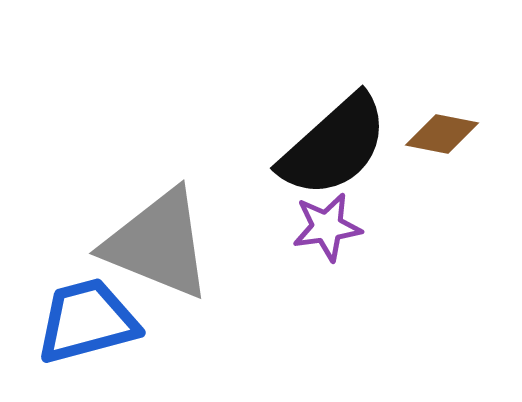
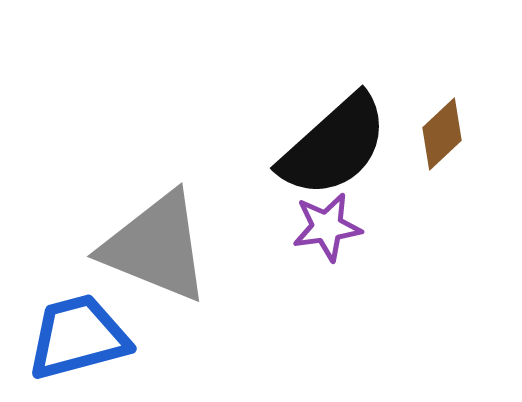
brown diamond: rotated 54 degrees counterclockwise
gray triangle: moved 2 px left, 3 px down
blue trapezoid: moved 9 px left, 16 px down
